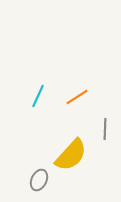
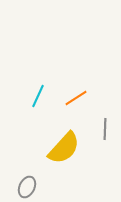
orange line: moved 1 px left, 1 px down
yellow semicircle: moved 7 px left, 7 px up
gray ellipse: moved 12 px left, 7 px down
